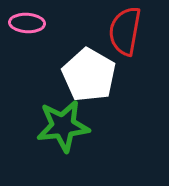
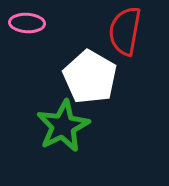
white pentagon: moved 1 px right, 2 px down
green star: rotated 20 degrees counterclockwise
